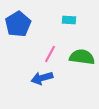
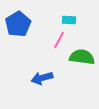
pink line: moved 9 px right, 14 px up
